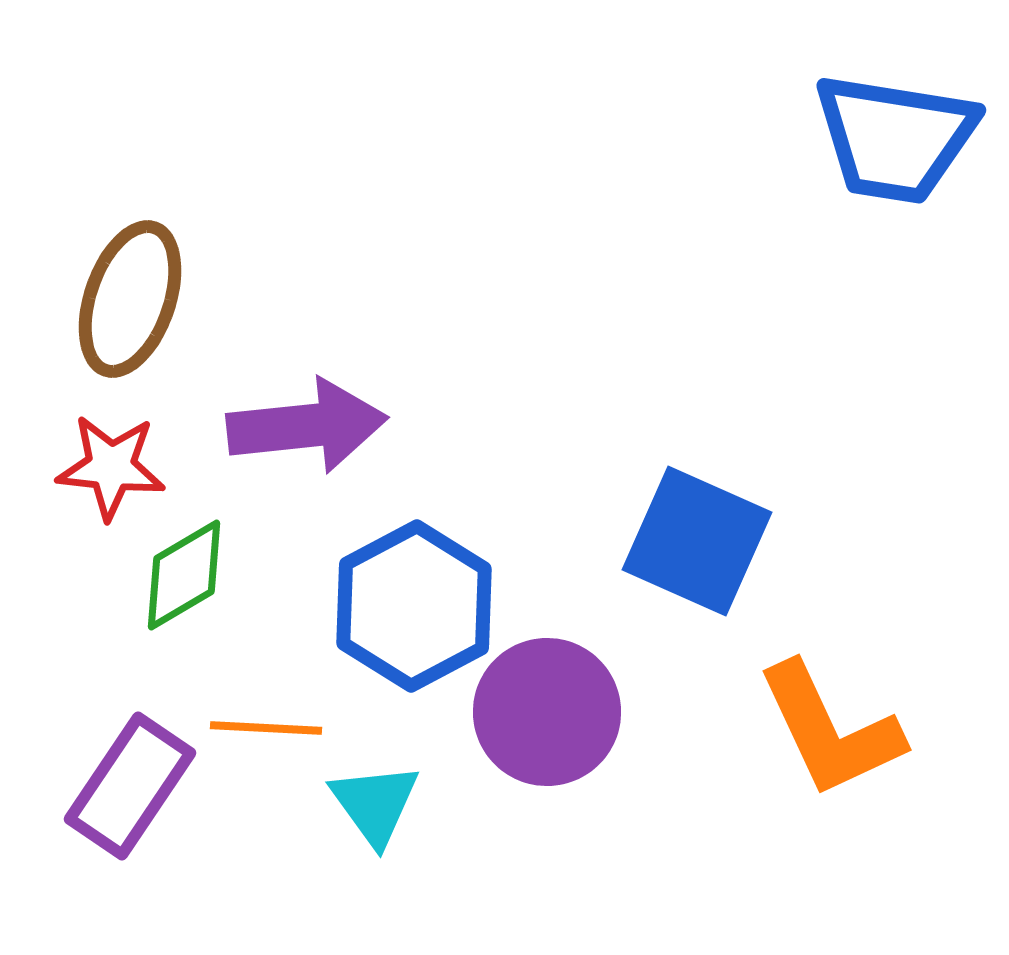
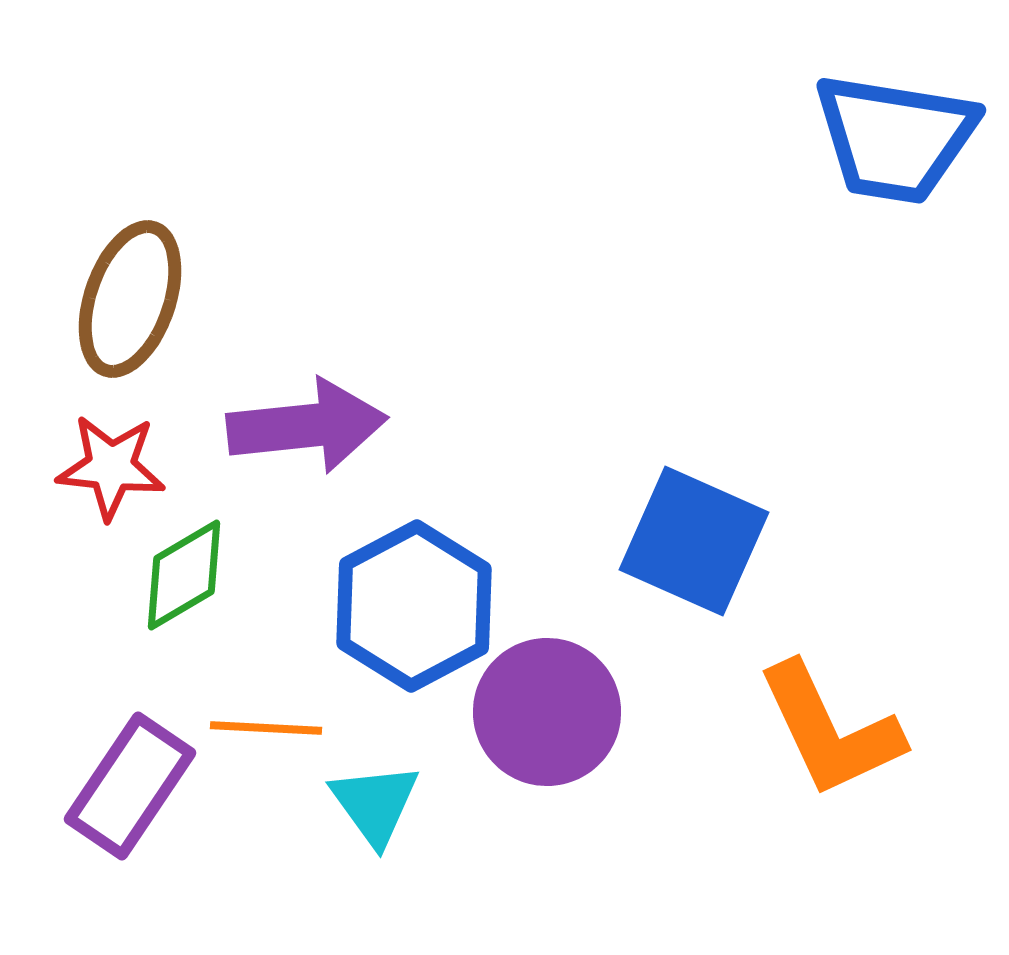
blue square: moved 3 px left
